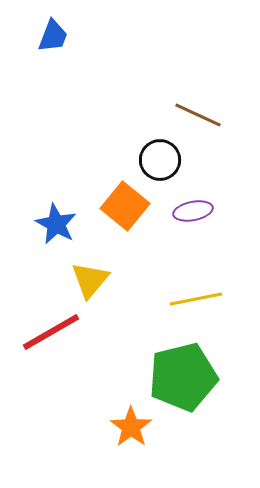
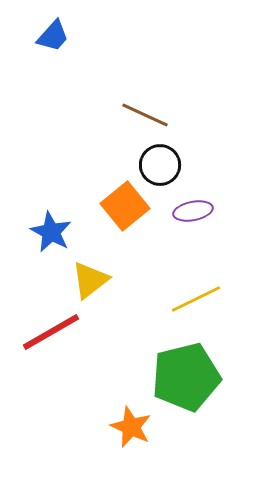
blue trapezoid: rotated 21 degrees clockwise
brown line: moved 53 px left
black circle: moved 5 px down
orange square: rotated 12 degrees clockwise
blue star: moved 5 px left, 8 px down
yellow triangle: rotated 12 degrees clockwise
yellow line: rotated 15 degrees counterclockwise
green pentagon: moved 3 px right
orange star: rotated 12 degrees counterclockwise
